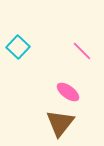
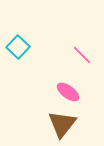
pink line: moved 4 px down
brown triangle: moved 2 px right, 1 px down
